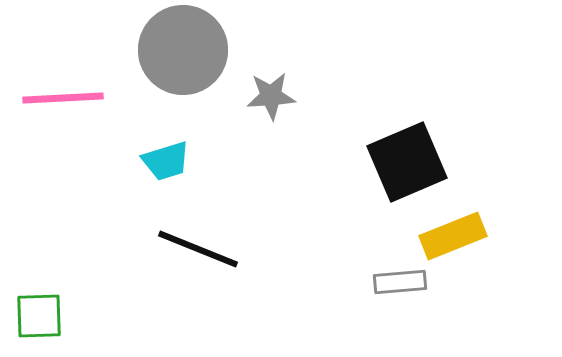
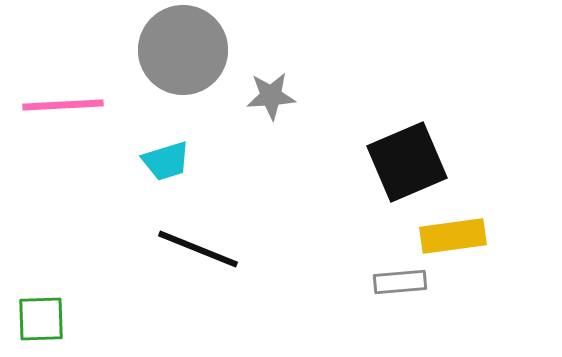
pink line: moved 7 px down
yellow rectangle: rotated 14 degrees clockwise
green square: moved 2 px right, 3 px down
